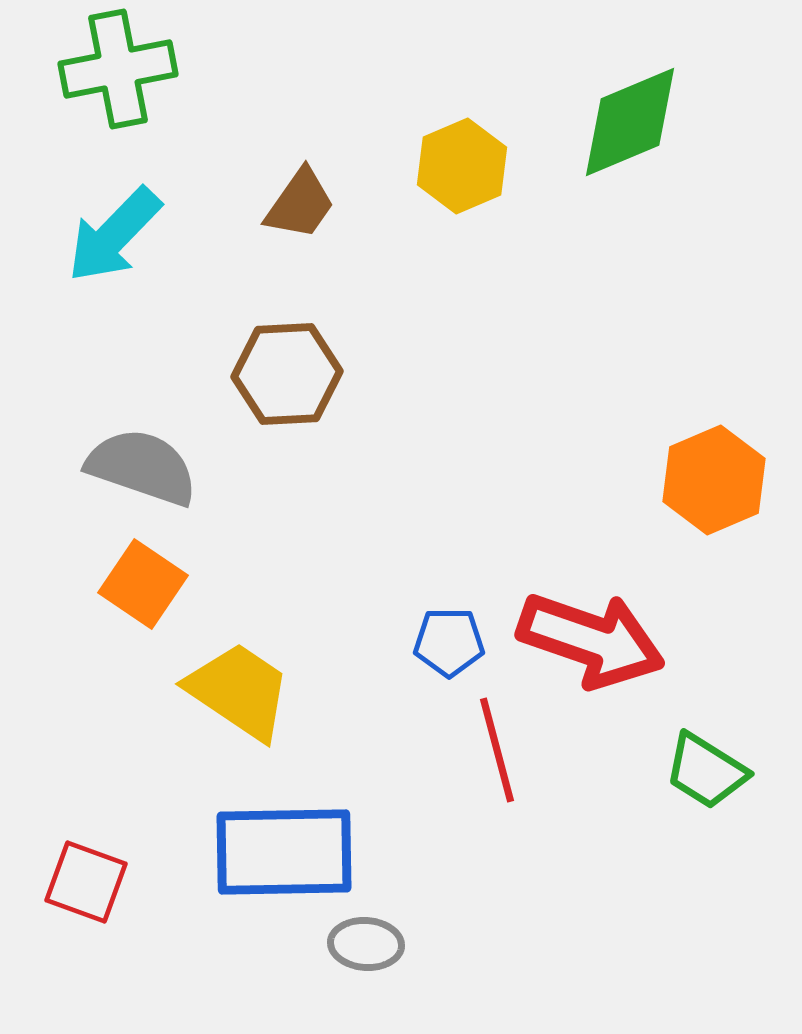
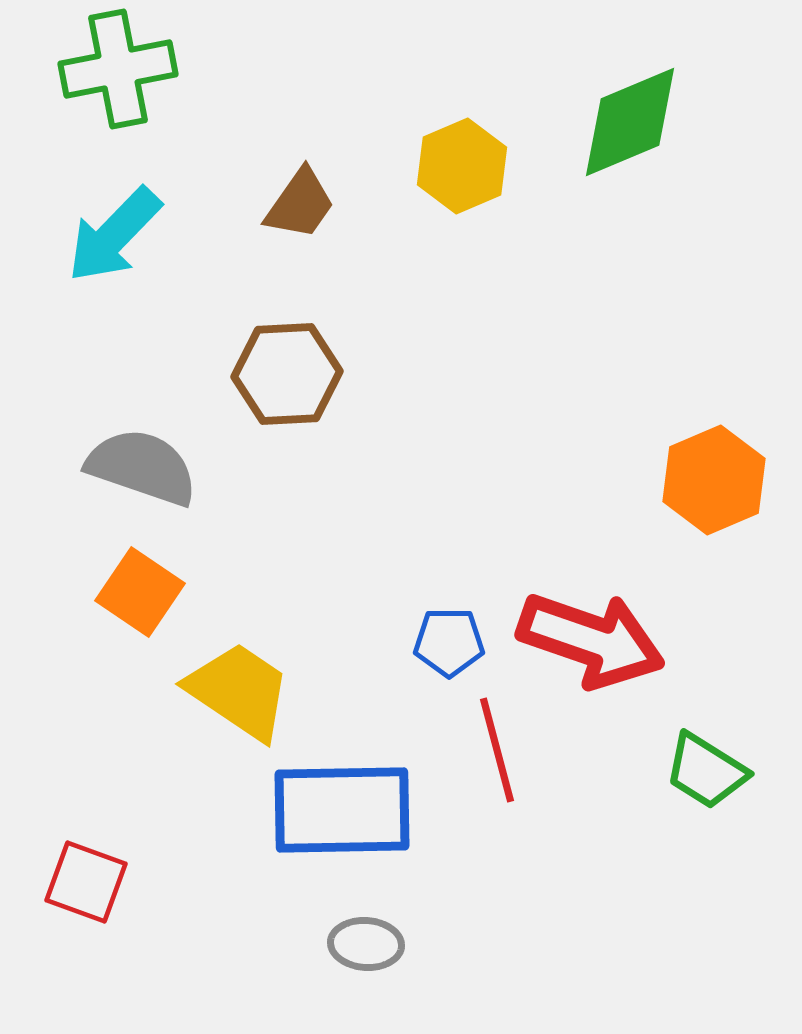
orange square: moved 3 px left, 8 px down
blue rectangle: moved 58 px right, 42 px up
